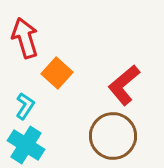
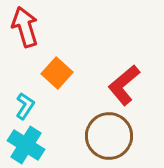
red arrow: moved 11 px up
brown circle: moved 4 px left
